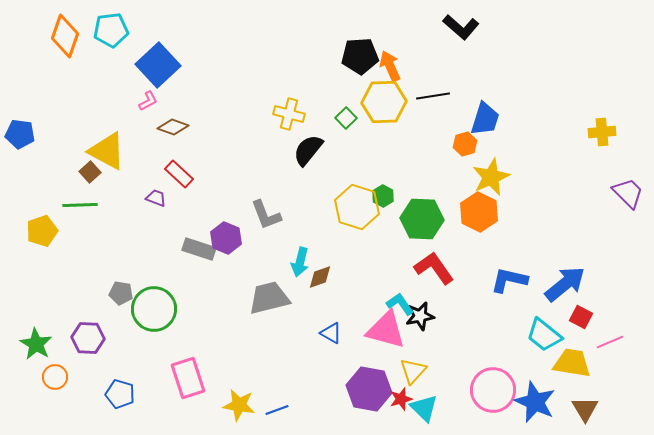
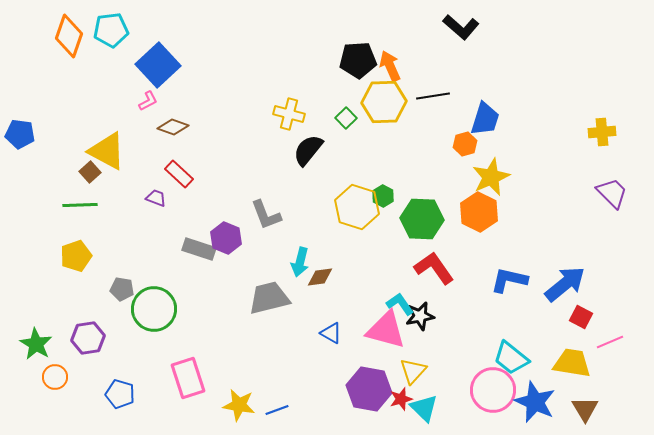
orange diamond at (65, 36): moved 4 px right
black pentagon at (360, 56): moved 2 px left, 4 px down
purple trapezoid at (628, 193): moved 16 px left
yellow pentagon at (42, 231): moved 34 px right, 25 px down
brown diamond at (320, 277): rotated 12 degrees clockwise
gray pentagon at (121, 293): moved 1 px right, 4 px up
cyan trapezoid at (544, 335): moved 33 px left, 23 px down
purple hexagon at (88, 338): rotated 12 degrees counterclockwise
